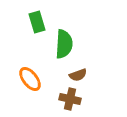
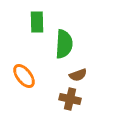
green rectangle: rotated 15 degrees clockwise
orange ellipse: moved 6 px left, 3 px up
